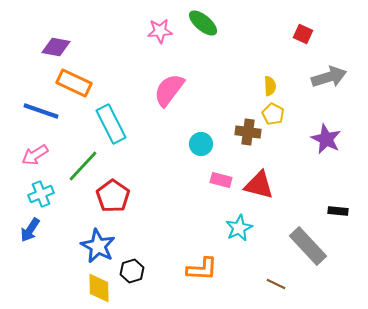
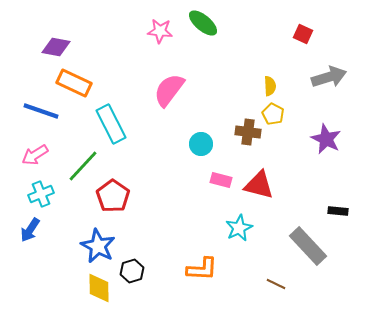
pink star: rotated 10 degrees clockwise
